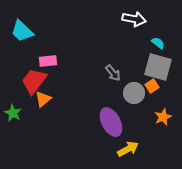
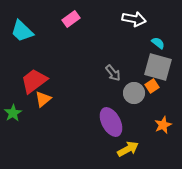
pink rectangle: moved 23 px right, 42 px up; rotated 30 degrees counterclockwise
red trapezoid: rotated 16 degrees clockwise
green star: rotated 12 degrees clockwise
orange star: moved 8 px down
